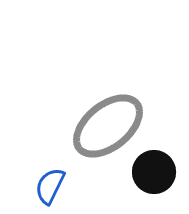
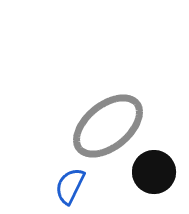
blue semicircle: moved 20 px right
